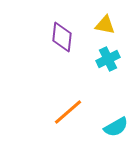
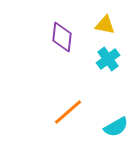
cyan cross: rotated 10 degrees counterclockwise
